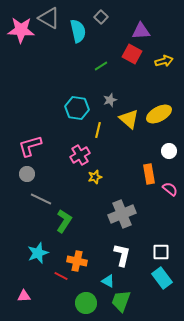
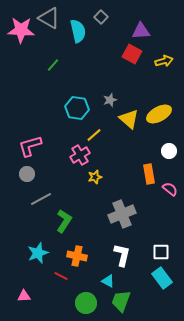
green line: moved 48 px left, 1 px up; rotated 16 degrees counterclockwise
yellow line: moved 4 px left, 5 px down; rotated 35 degrees clockwise
gray line: rotated 55 degrees counterclockwise
orange cross: moved 5 px up
